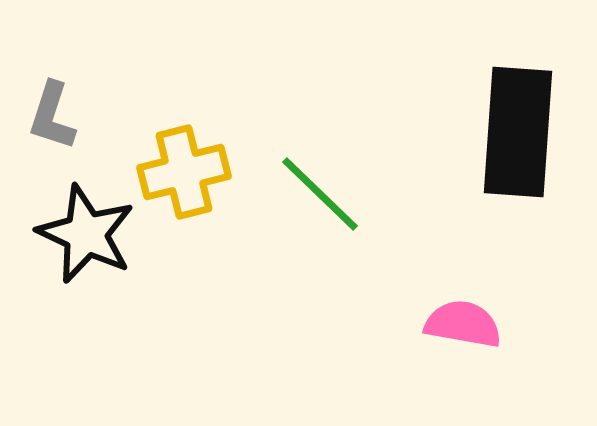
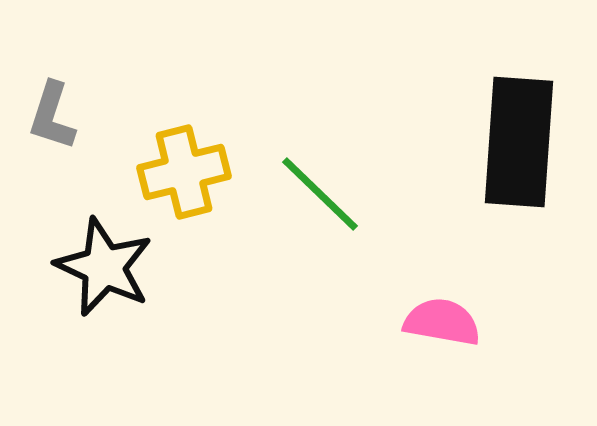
black rectangle: moved 1 px right, 10 px down
black star: moved 18 px right, 33 px down
pink semicircle: moved 21 px left, 2 px up
